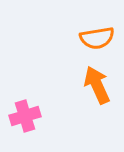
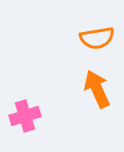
orange arrow: moved 4 px down
